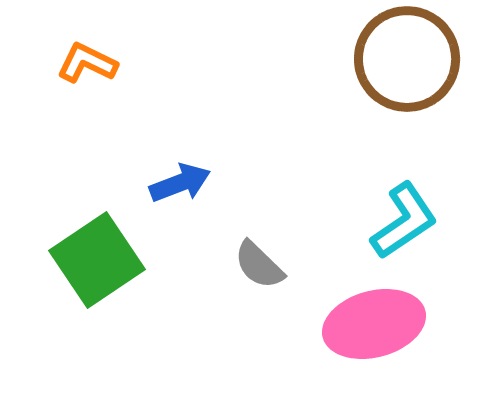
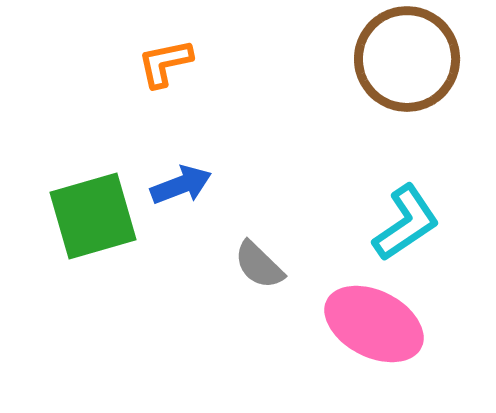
orange L-shape: moved 78 px right; rotated 38 degrees counterclockwise
blue arrow: moved 1 px right, 2 px down
cyan L-shape: moved 2 px right, 2 px down
green square: moved 4 px left, 44 px up; rotated 18 degrees clockwise
pink ellipse: rotated 42 degrees clockwise
